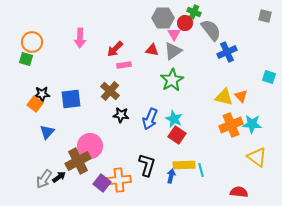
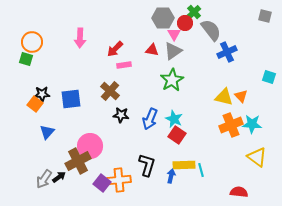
green cross at (194, 12): rotated 24 degrees clockwise
